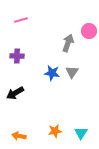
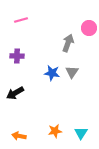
pink circle: moved 3 px up
